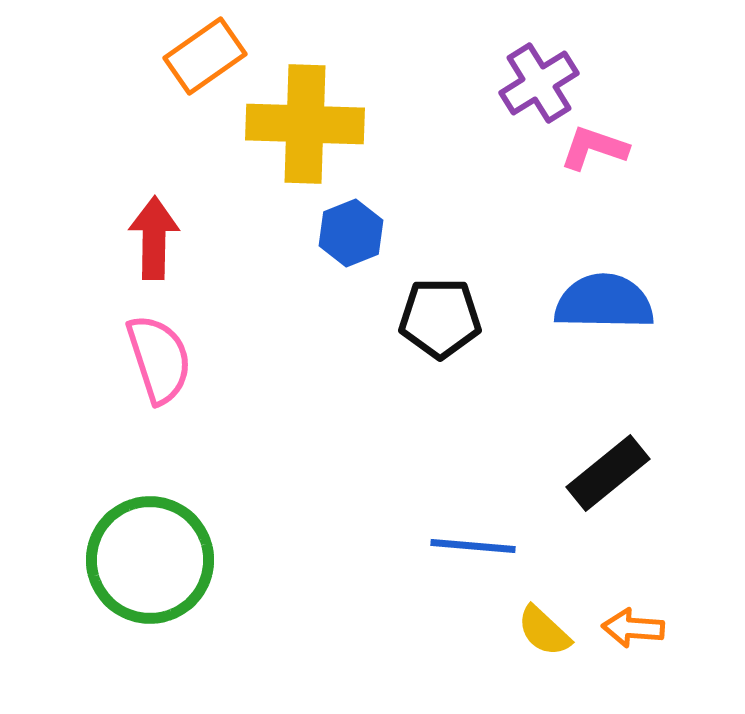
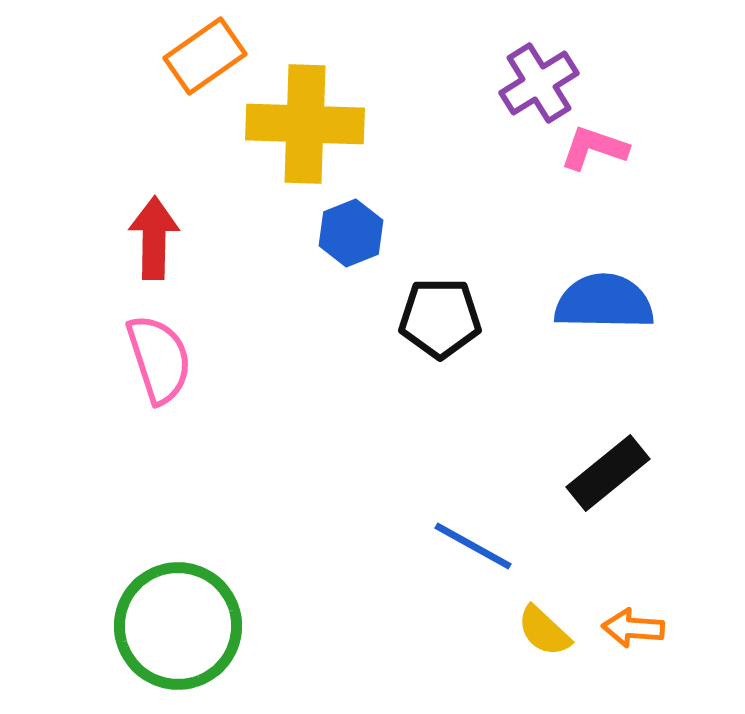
blue line: rotated 24 degrees clockwise
green circle: moved 28 px right, 66 px down
